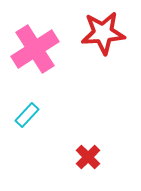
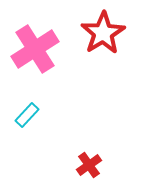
red star: rotated 27 degrees counterclockwise
red cross: moved 1 px right, 8 px down; rotated 10 degrees clockwise
